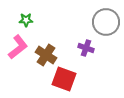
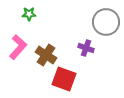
green star: moved 3 px right, 6 px up
pink L-shape: rotated 10 degrees counterclockwise
